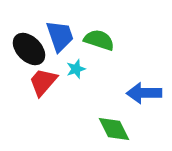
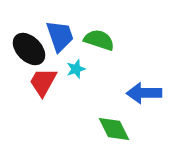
red trapezoid: rotated 12 degrees counterclockwise
